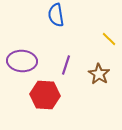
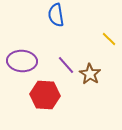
purple line: rotated 60 degrees counterclockwise
brown star: moved 9 px left
